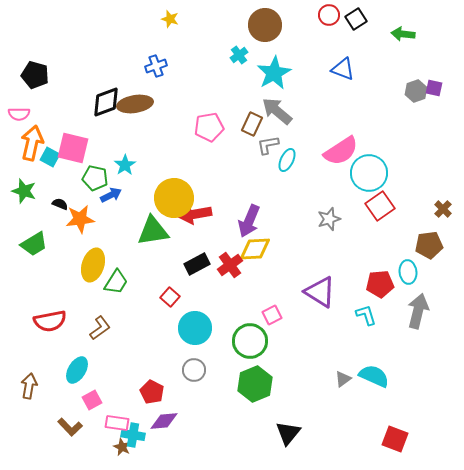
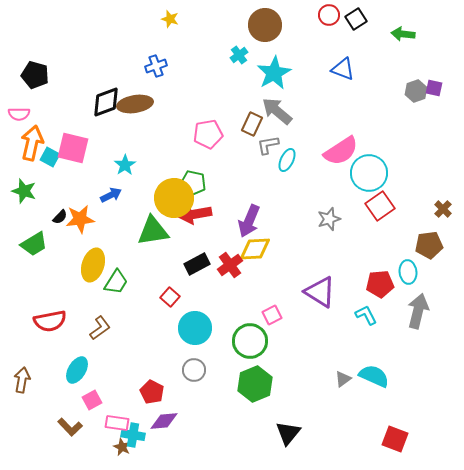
pink pentagon at (209, 127): moved 1 px left, 7 px down
green pentagon at (95, 178): moved 98 px right, 5 px down
black semicircle at (60, 204): moved 13 px down; rotated 112 degrees clockwise
cyan L-shape at (366, 315): rotated 10 degrees counterclockwise
brown arrow at (29, 386): moved 7 px left, 6 px up
